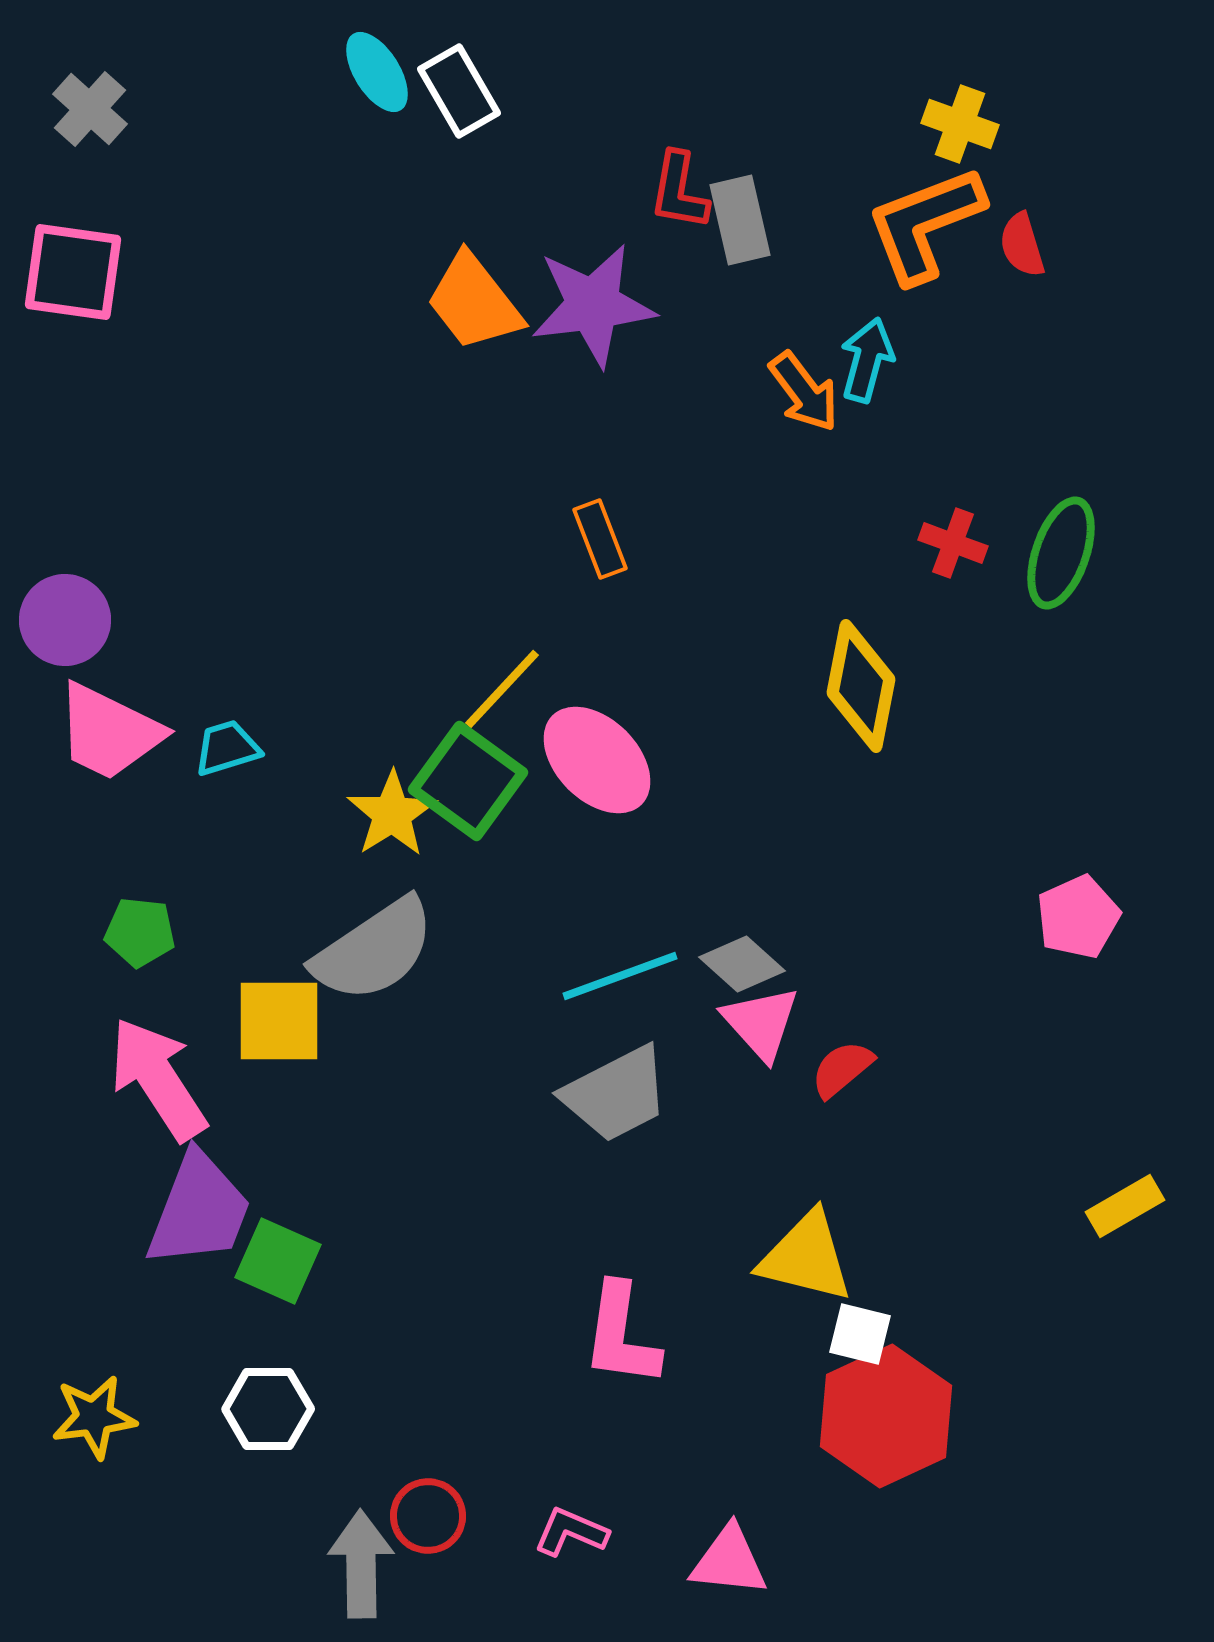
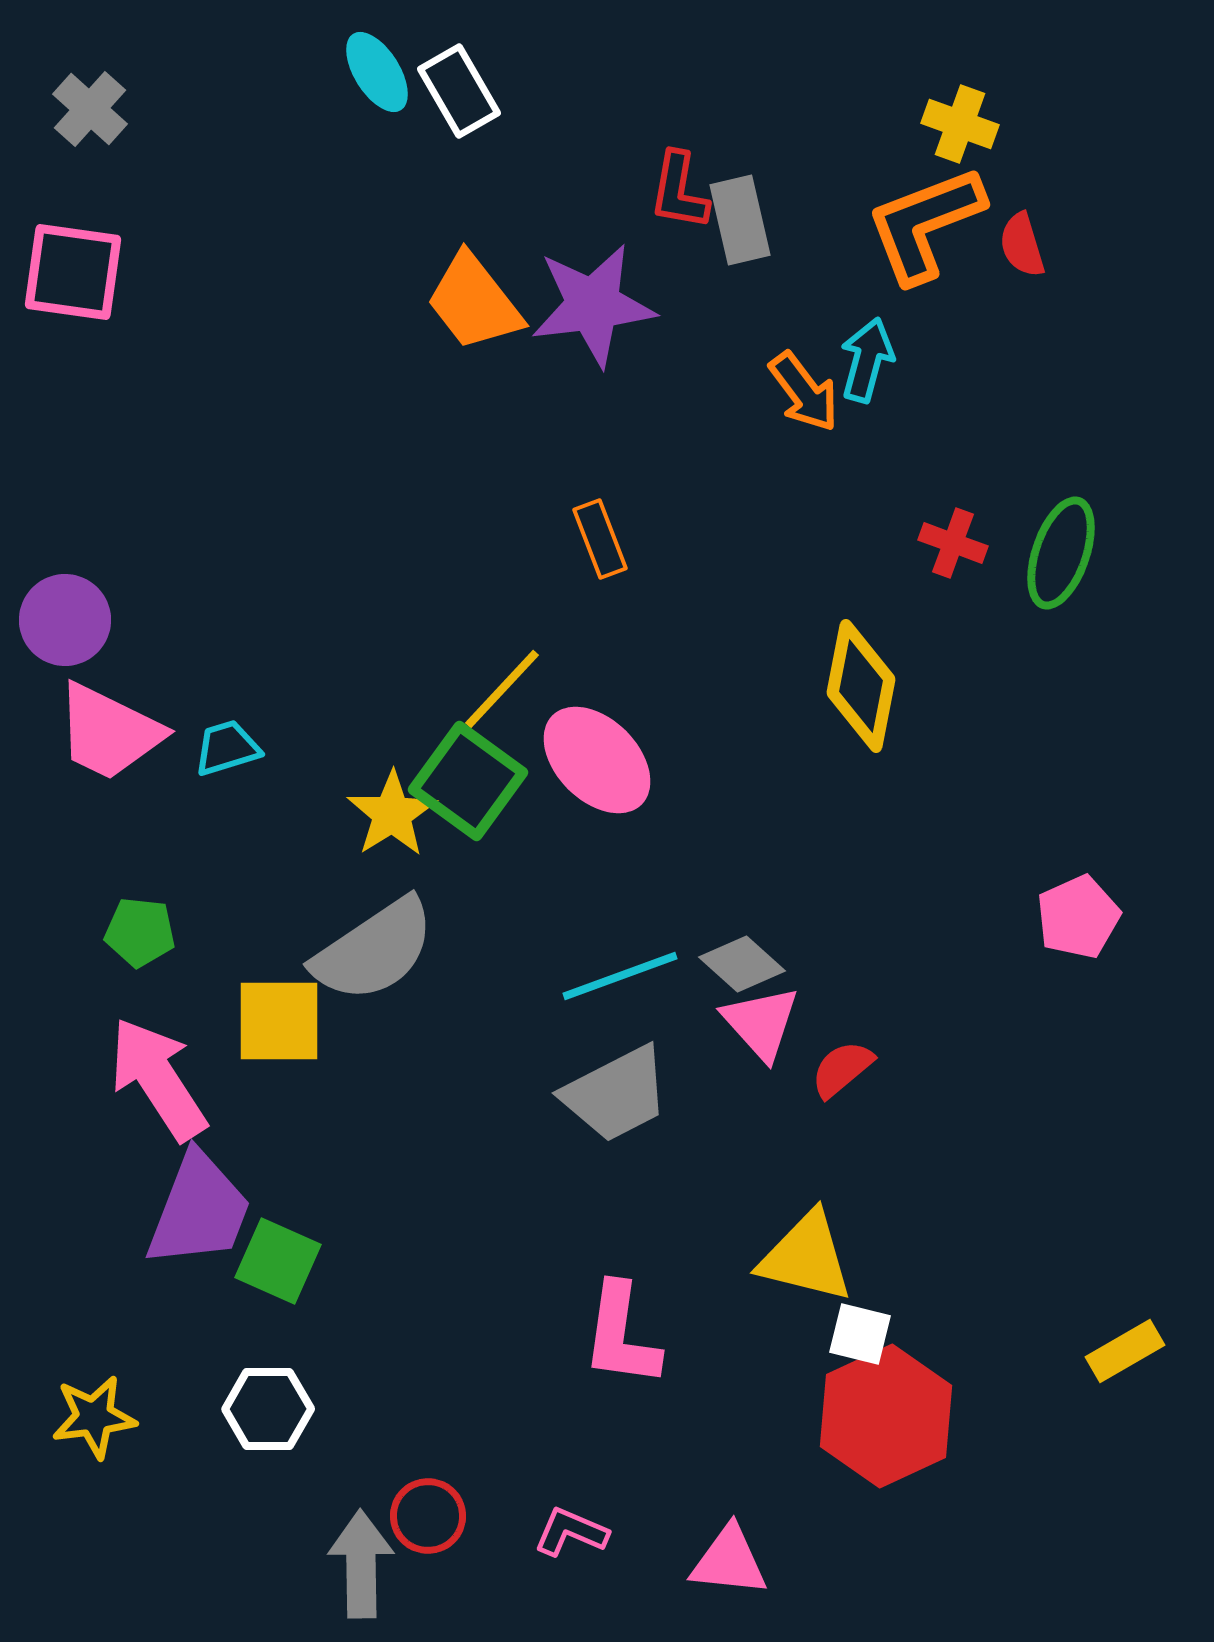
yellow rectangle at (1125, 1206): moved 145 px down
